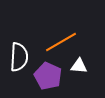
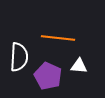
orange line: moved 3 px left, 4 px up; rotated 36 degrees clockwise
